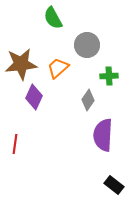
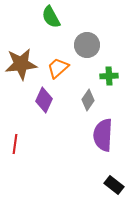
green semicircle: moved 2 px left, 1 px up
purple diamond: moved 10 px right, 3 px down
